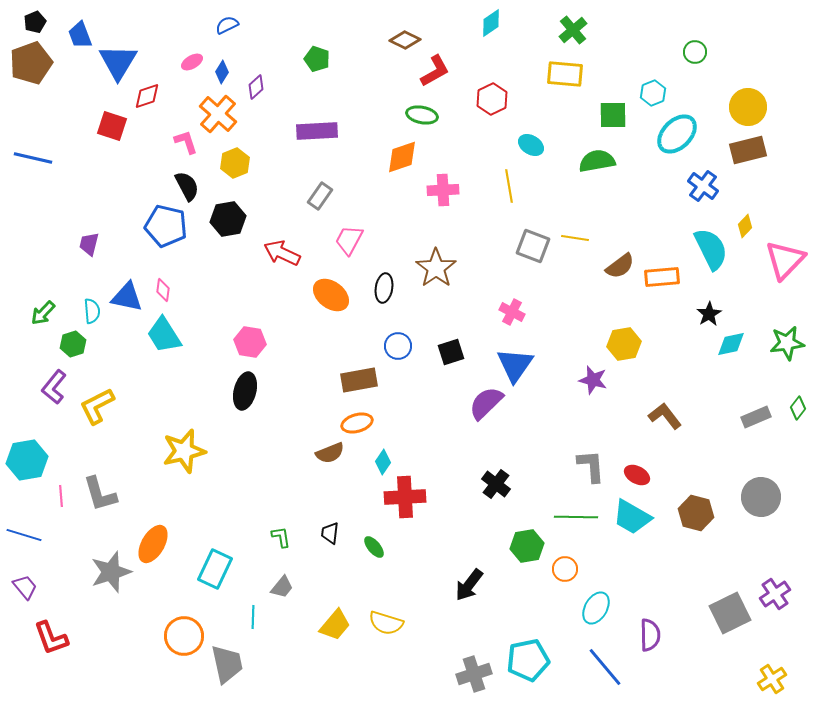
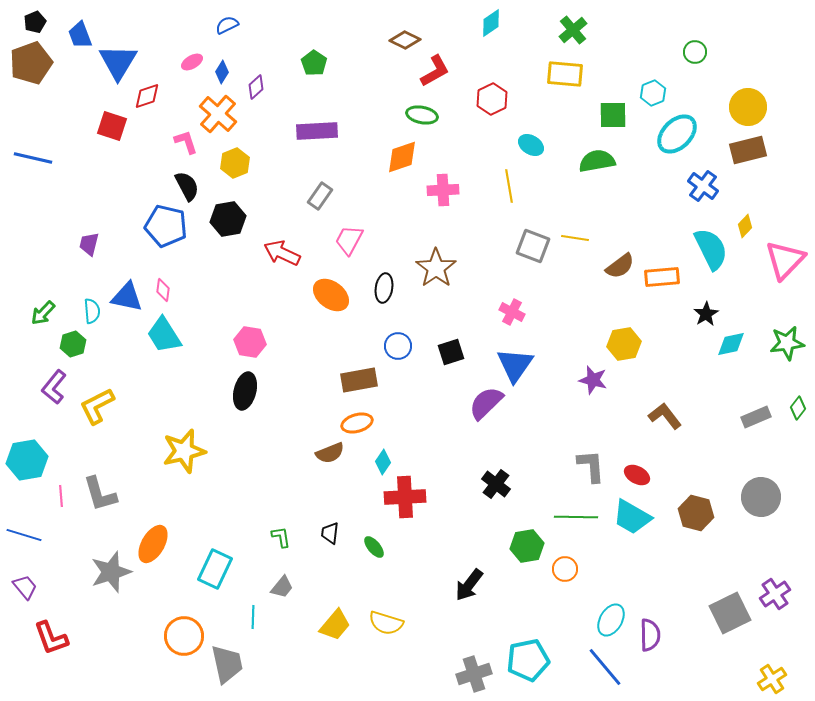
green pentagon at (317, 59): moved 3 px left, 4 px down; rotated 15 degrees clockwise
black star at (709, 314): moved 3 px left
cyan ellipse at (596, 608): moved 15 px right, 12 px down
